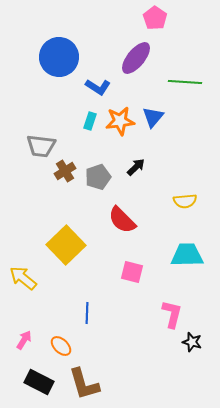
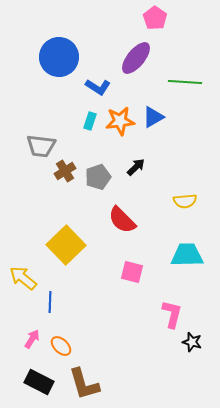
blue triangle: rotated 20 degrees clockwise
blue line: moved 37 px left, 11 px up
pink arrow: moved 8 px right, 1 px up
